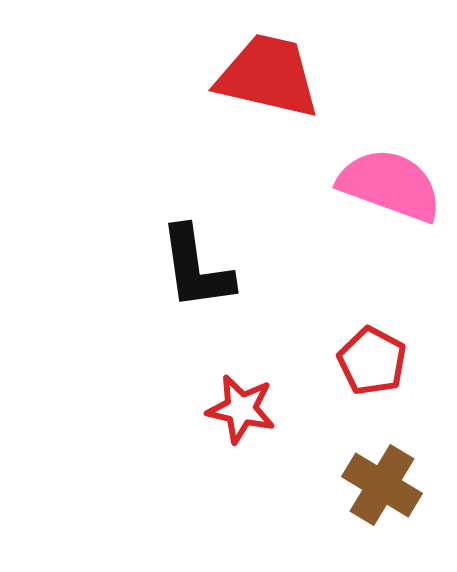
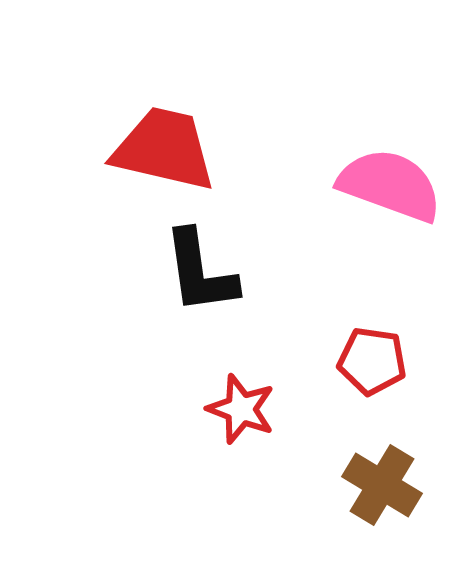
red trapezoid: moved 104 px left, 73 px down
black L-shape: moved 4 px right, 4 px down
red pentagon: rotated 20 degrees counterclockwise
red star: rotated 8 degrees clockwise
